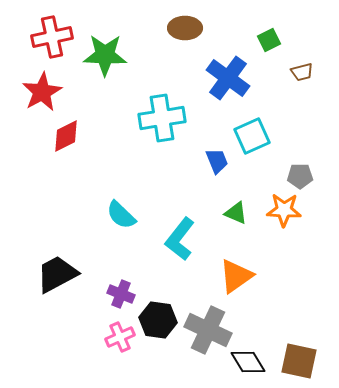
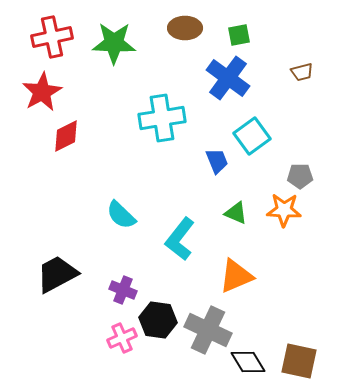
green square: moved 30 px left, 5 px up; rotated 15 degrees clockwise
green star: moved 9 px right, 12 px up
cyan square: rotated 12 degrees counterclockwise
orange triangle: rotated 12 degrees clockwise
purple cross: moved 2 px right, 4 px up
pink cross: moved 2 px right, 1 px down
